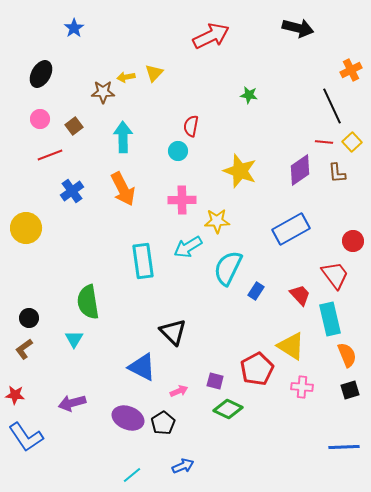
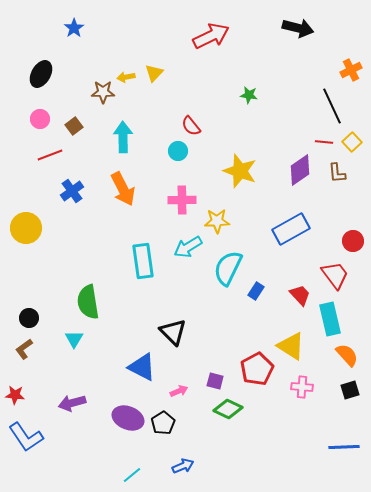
red semicircle at (191, 126): rotated 50 degrees counterclockwise
orange semicircle at (347, 355): rotated 20 degrees counterclockwise
